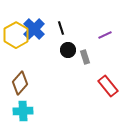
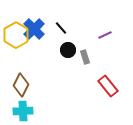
black line: rotated 24 degrees counterclockwise
brown diamond: moved 1 px right, 2 px down; rotated 15 degrees counterclockwise
